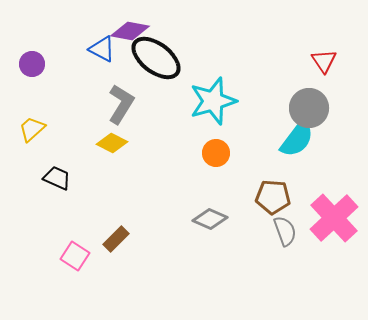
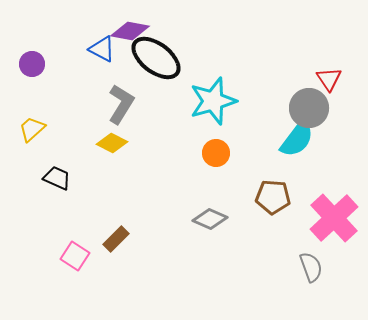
red triangle: moved 5 px right, 18 px down
gray semicircle: moved 26 px right, 36 px down
